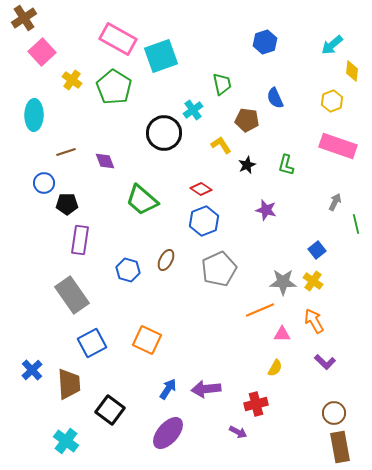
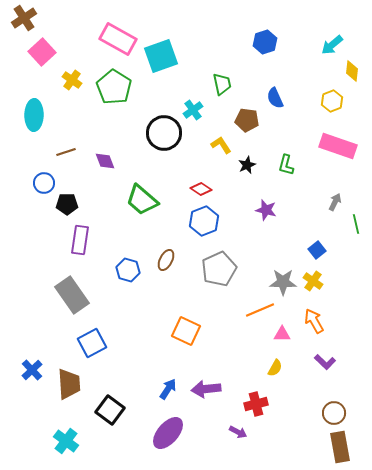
orange square at (147, 340): moved 39 px right, 9 px up
